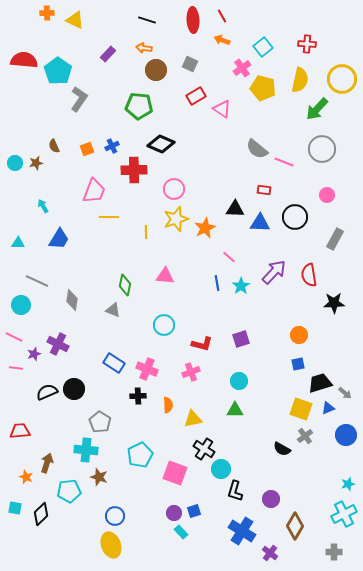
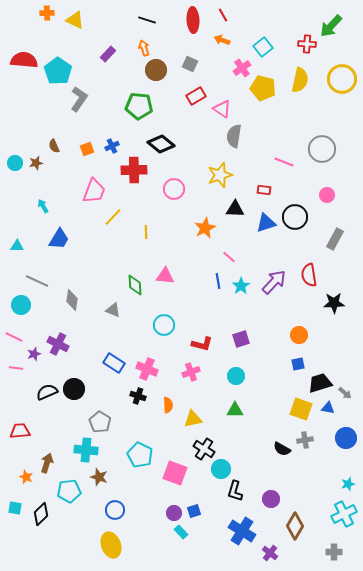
red line at (222, 16): moved 1 px right, 1 px up
orange arrow at (144, 48): rotated 63 degrees clockwise
green arrow at (317, 109): moved 14 px right, 83 px up
black diamond at (161, 144): rotated 16 degrees clockwise
gray semicircle at (257, 149): moved 23 px left, 13 px up; rotated 60 degrees clockwise
yellow line at (109, 217): moved 4 px right; rotated 48 degrees counterclockwise
yellow star at (176, 219): moved 44 px right, 44 px up
blue triangle at (260, 223): moved 6 px right; rotated 20 degrees counterclockwise
cyan triangle at (18, 243): moved 1 px left, 3 px down
purple arrow at (274, 272): moved 10 px down
blue line at (217, 283): moved 1 px right, 2 px up
green diamond at (125, 285): moved 10 px right; rotated 15 degrees counterclockwise
cyan circle at (239, 381): moved 3 px left, 5 px up
black cross at (138, 396): rotated 21 degrees clockwise
blue triangle at (328, 408): rotated 32 degrees clockwise
blue circle at (346, 435): moved 3 px down
gray cross at (305, 436): moved 4 px down; rotated 28 degrees clockwise
cyan pentagon at (140, 455): rotated 20 degrees counterclockwise
blue circle at (115, 516): moved 6 px up
